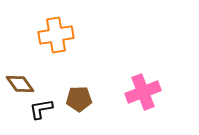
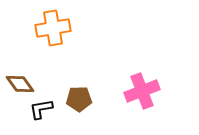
orange cross: moved 3 px left, 7 px up
pink cross: moved 1 px left, 1 px up
